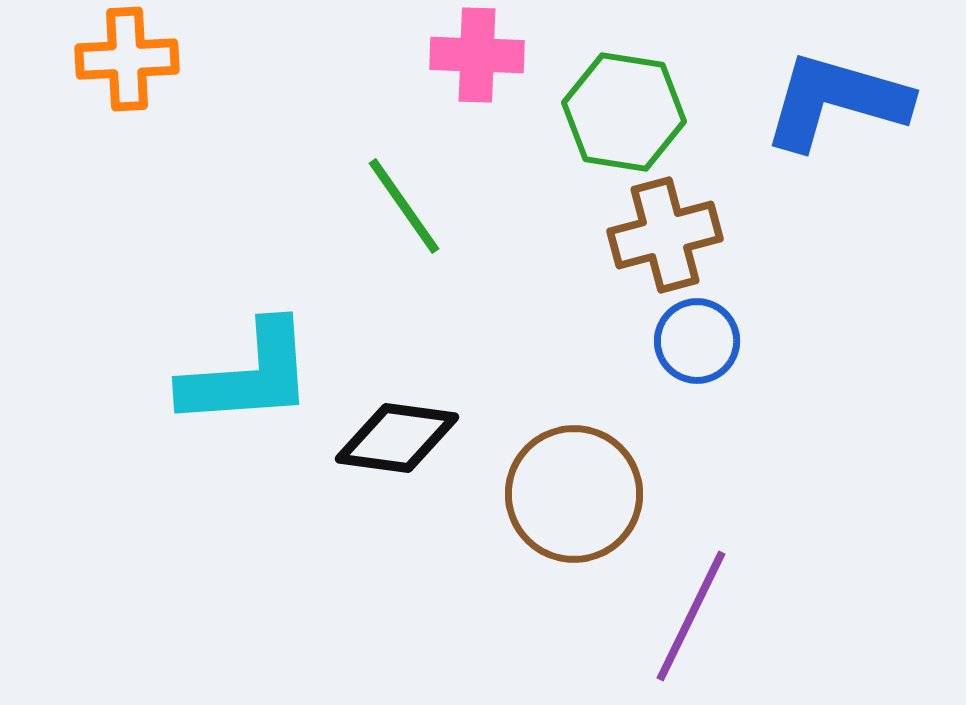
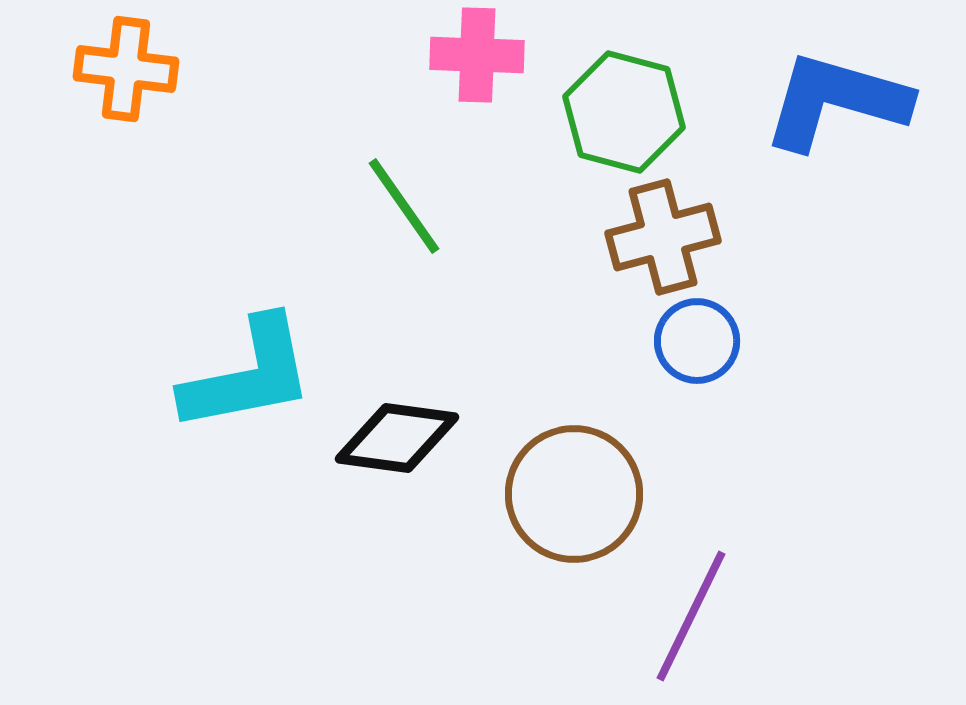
orange cross: moved 1 px left, 10 px down; rotated 10 degrees clockwise
green hexagon: rotated 6 degrees clockwise
brown cross: moved 2 px left, 2 px down
cyan L-shape: rotated 7 degrees counterclockwise
